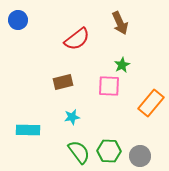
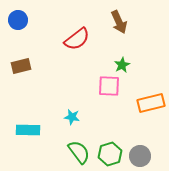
brown arrow: moved 1 px left, 1 px up
brown rectangle: moved 42 px left, 16 px up
orange rectangle: rotated 36 degrees clockwise
cyan star: rotated 21 degrees clockwise
green hexagon: moved 1 px right, 3 px down; rotated 20 degrees counterclockwise
